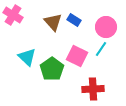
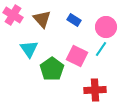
brown triangle: moved 11 px left, 3 px up
cyan triangle: moved 2 px right, 8 px up; rotated 12 degrees clockwise
red cross: moved 2 px right, 1 px down
